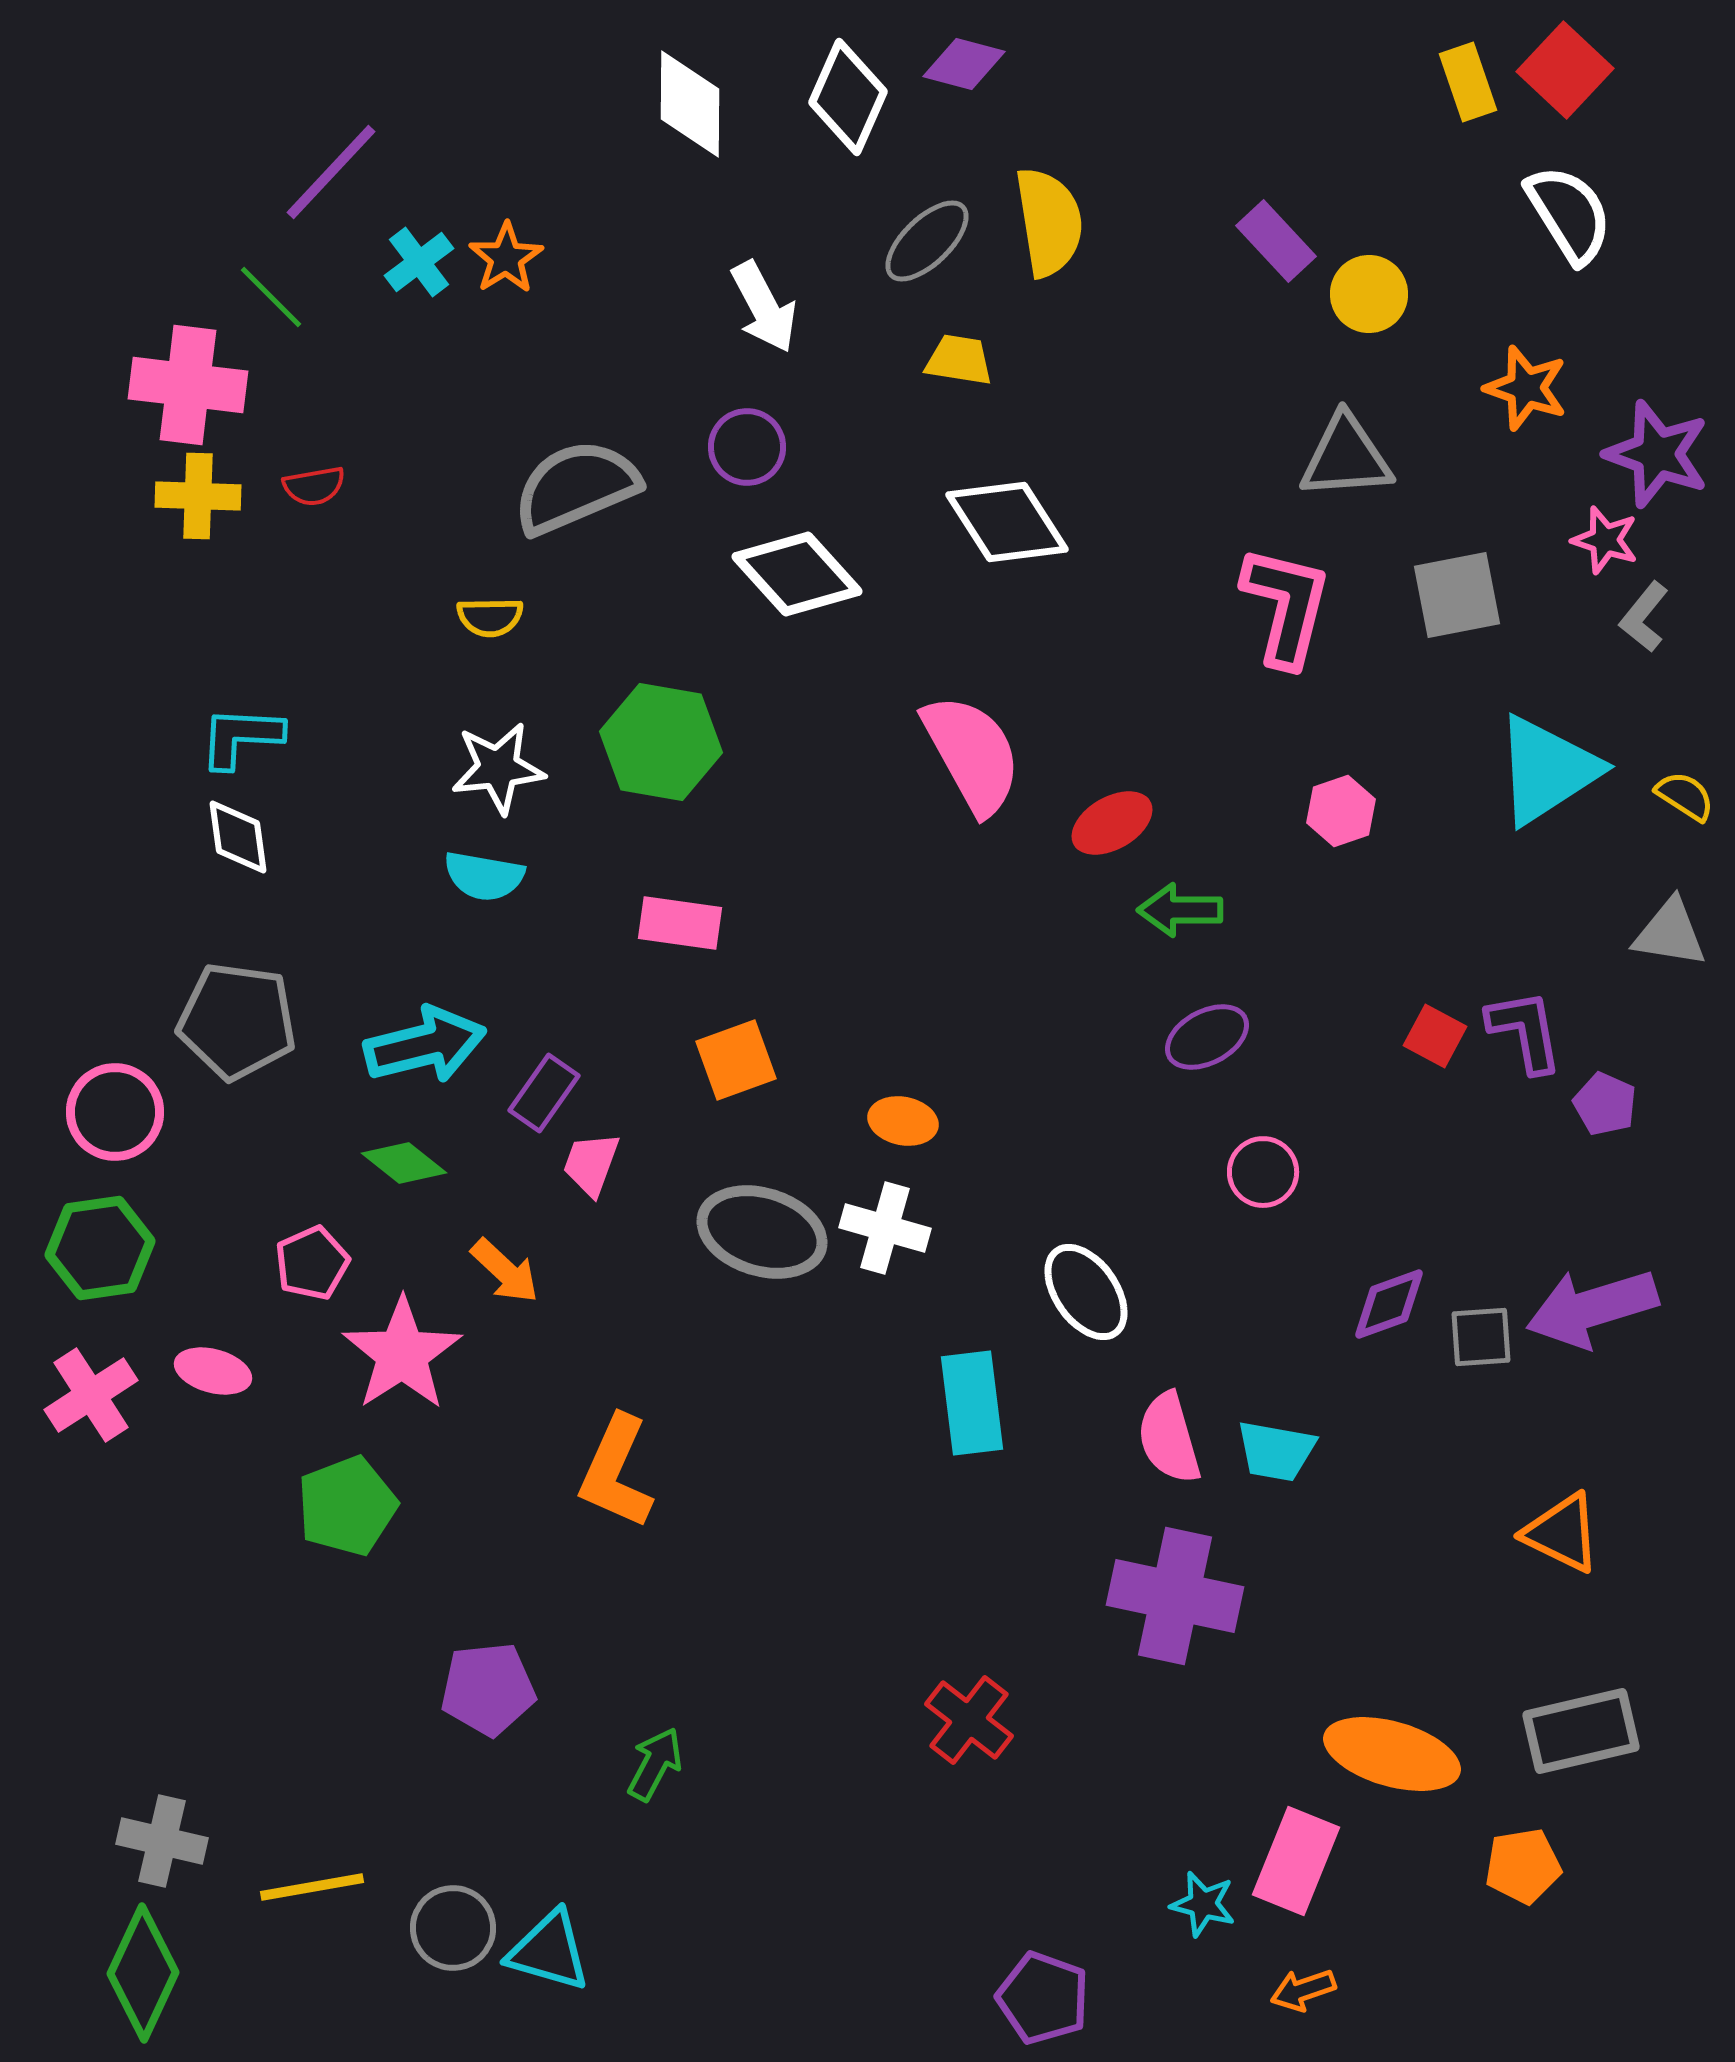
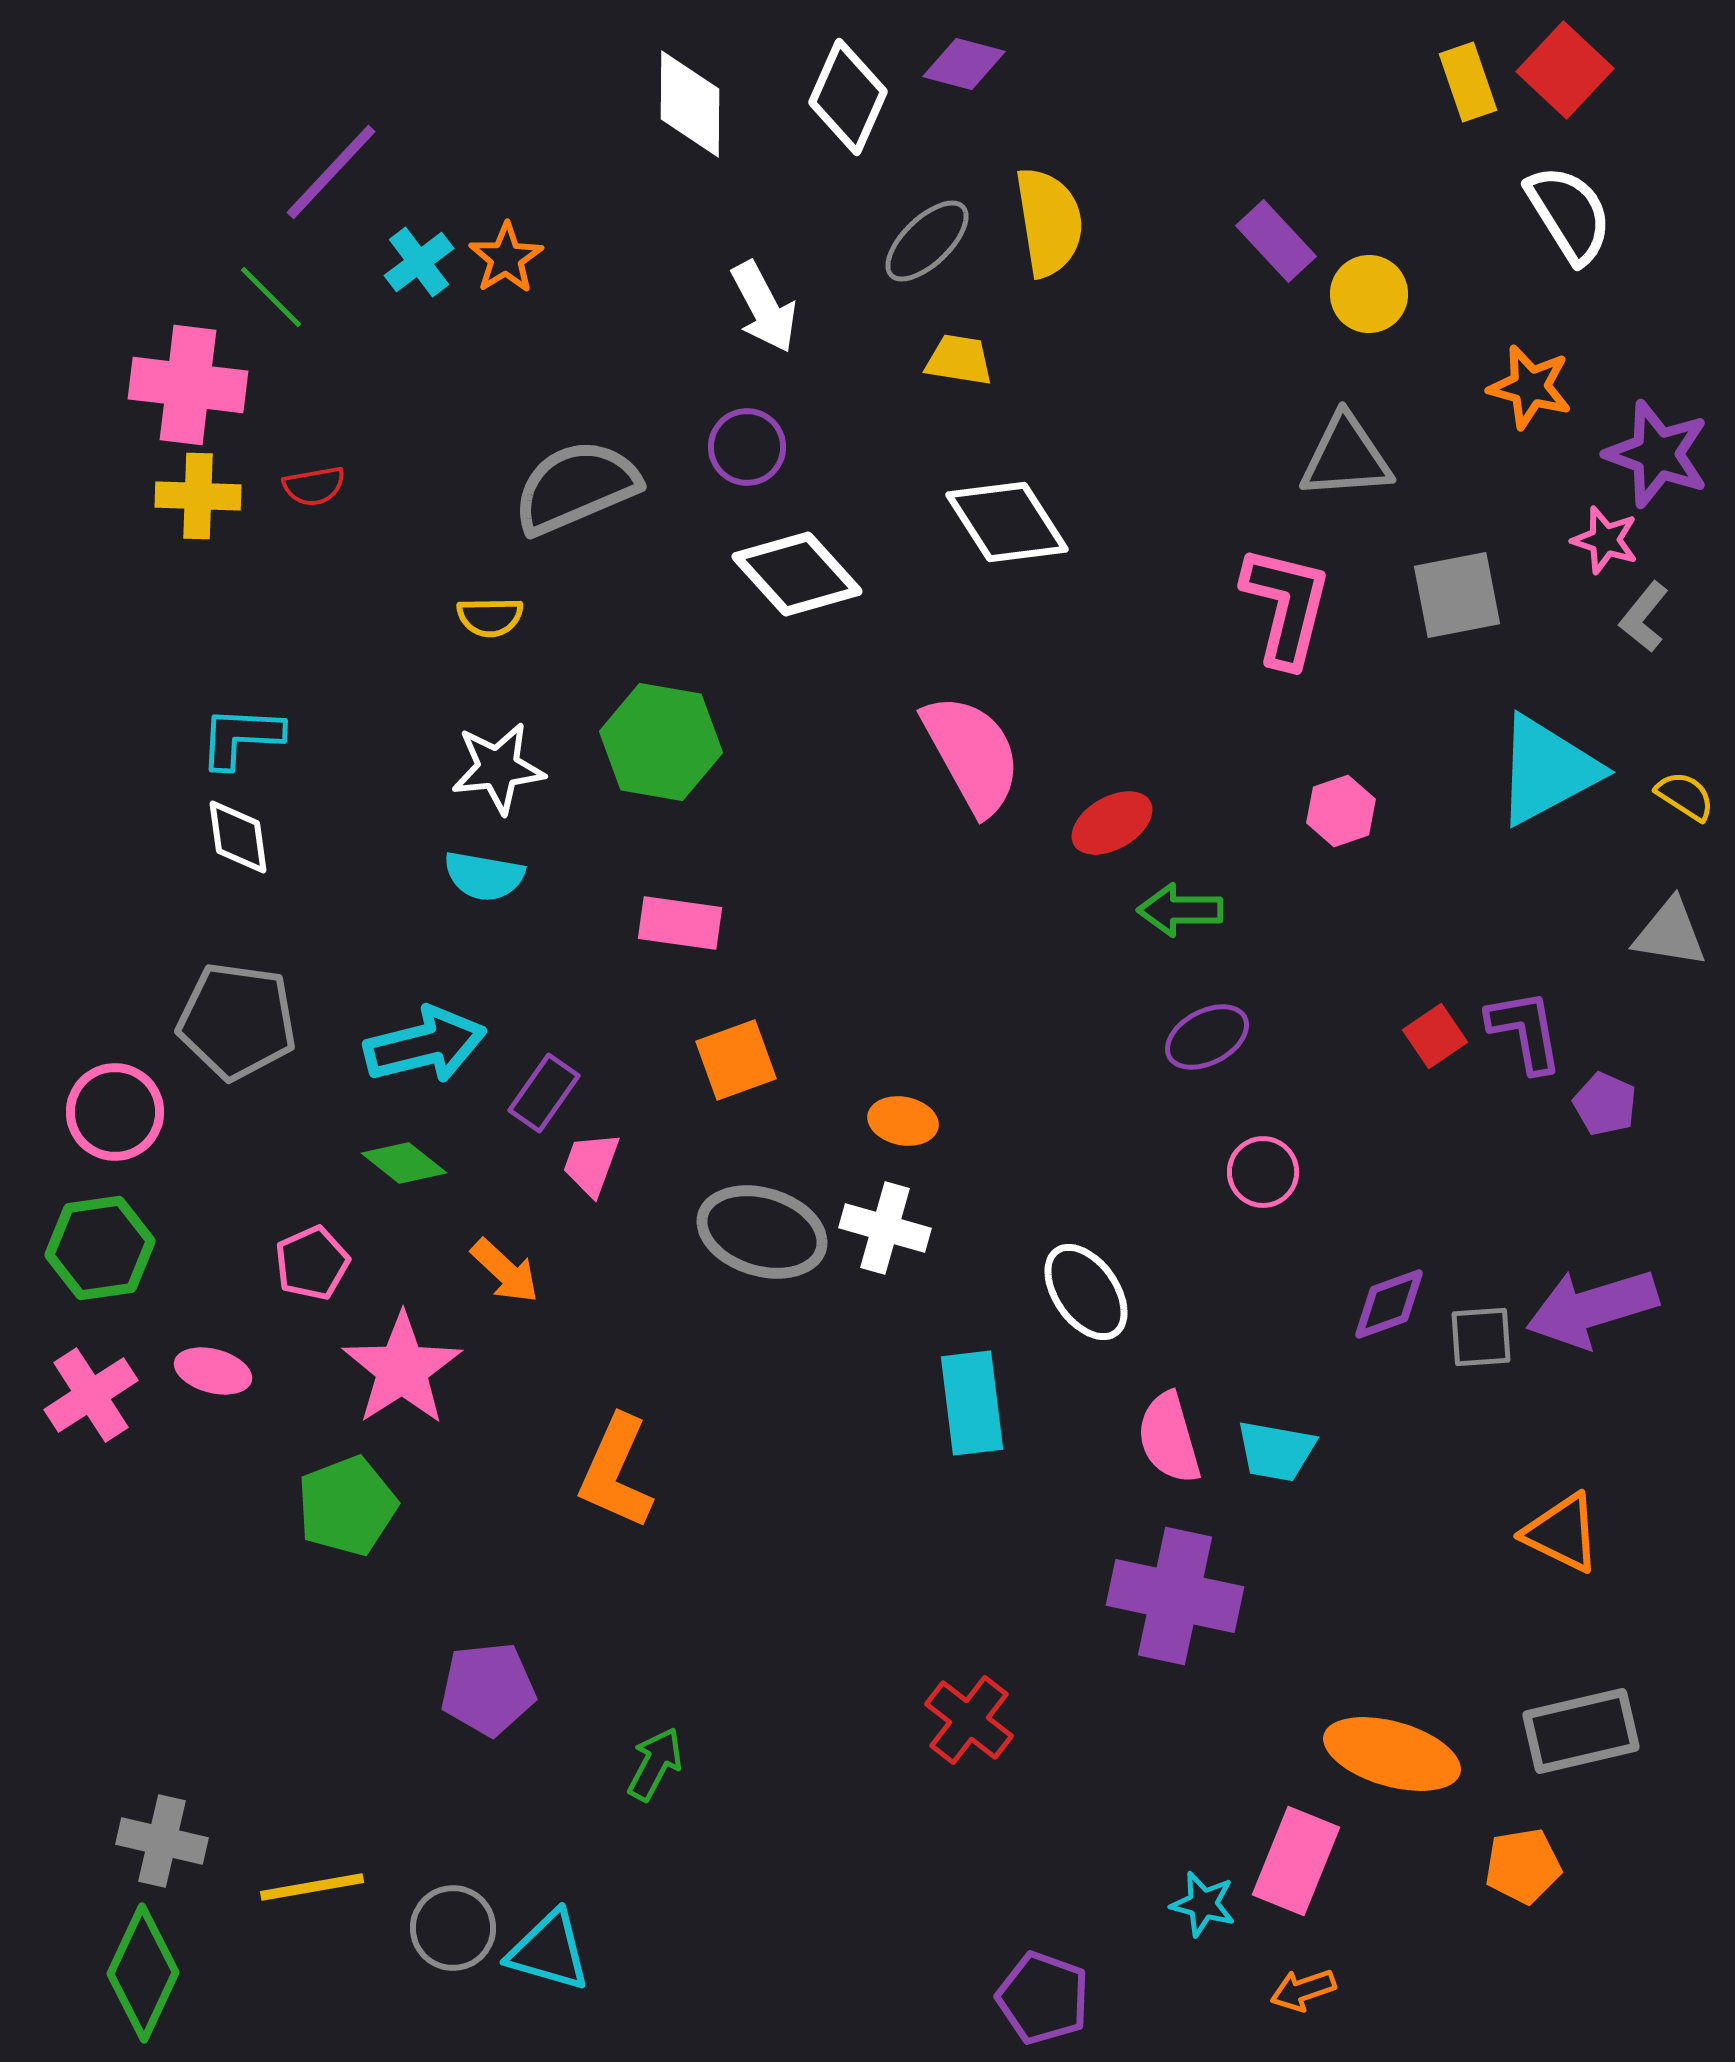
orange star at (1526, 388): moved 4 px right, 1 px up; rotated 4 degrees counterclockwise
cyan triangle at (1547, 770): rotated 5 degrees clockwise
red square at (1435, 1036): rotated 28 degrees clockwise
pink star at (402, 1354): moved 15 px down
